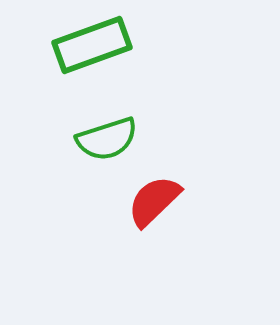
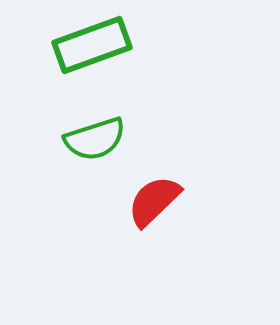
green semicircle: moved 12 px left
